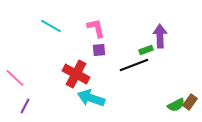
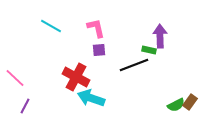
green rectangle: moved 3 px right; rotated 32 degrees clockwise
red cross: moved 3 px down
